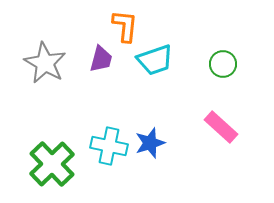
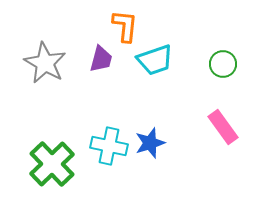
pink rectangle: moved 2 px right; rotated 12 degrees clockwise
